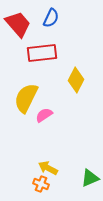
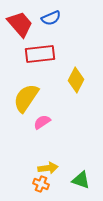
blue semicircle: rotated 42 degrees clockwise
red trapezoid: moved 2 px right
red rectangle: moved 2 px left, 1 px down
yellow semicircle: rotated 8 degrees clockwise
pink semicircle: moved 2 px left, 7 px down
yellow arrow: rotated 144 degrees clockwise
green triangle: moved 9 px left, 2 px down; rotated 42 degrees clockwise
